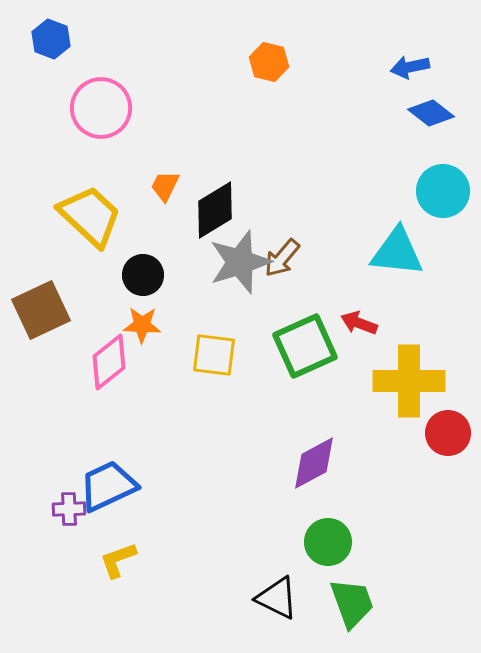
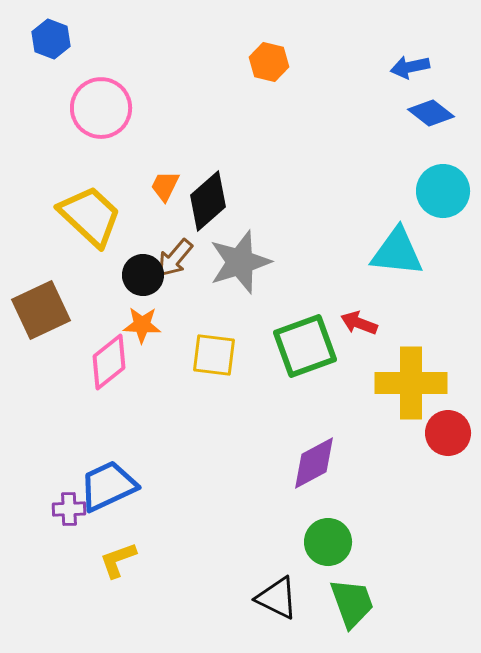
black diamond: moved 7 px left, 9 px up; rotated 10 degrees counterclockwise
brown arrow: moved 107 px left
green square: rotated 4 degrees clockwise
yellow cross: moved 2 px right, 2 px down
